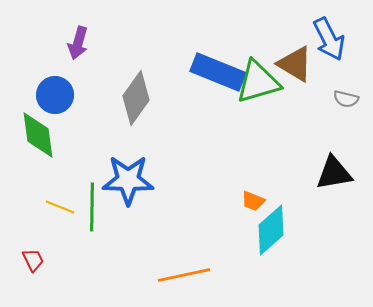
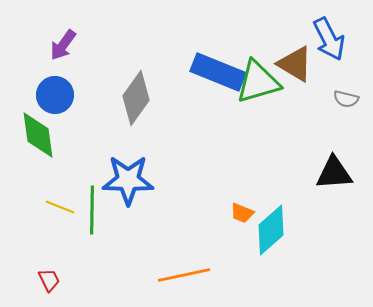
purple arrow: moved 15 px left, 2 px down; rotated 20 degrees clockwise
black triangle: rotated 6 degrees clockwise
orange trapezoid: moved 11 px left, 12 px down
green line: moved 3 px down
red trapezoid: moved 16 px right, 20 px down
